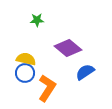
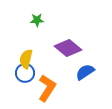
yellow semicircle: rotated 90 degrees counterclockwise
